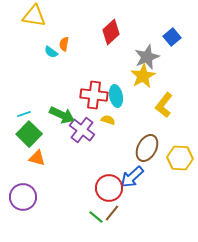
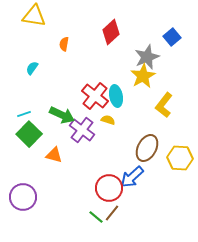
cyan semicircle: moved 19 px left, 16 px down; rotated 88 degrees clockwise
red cross: moved 1 px right, 1 px down; rotated 32 degrees clockwise
orange triangle: moved 17 px right, 3 px up
